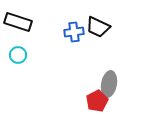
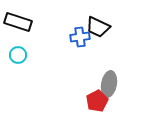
blue cross: moved 6 px right, 5 px down
